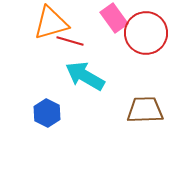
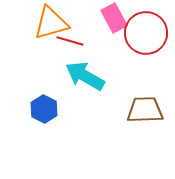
pink rectangle: rotated 8 degrees clockwise
blue hexagon: moved 3 px left, 4 px up
